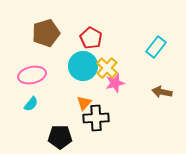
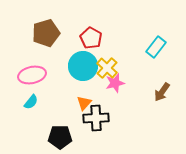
brown arrow: rotated 66 degrees counterclockwise
cyan semicircle: moved 2 px up
